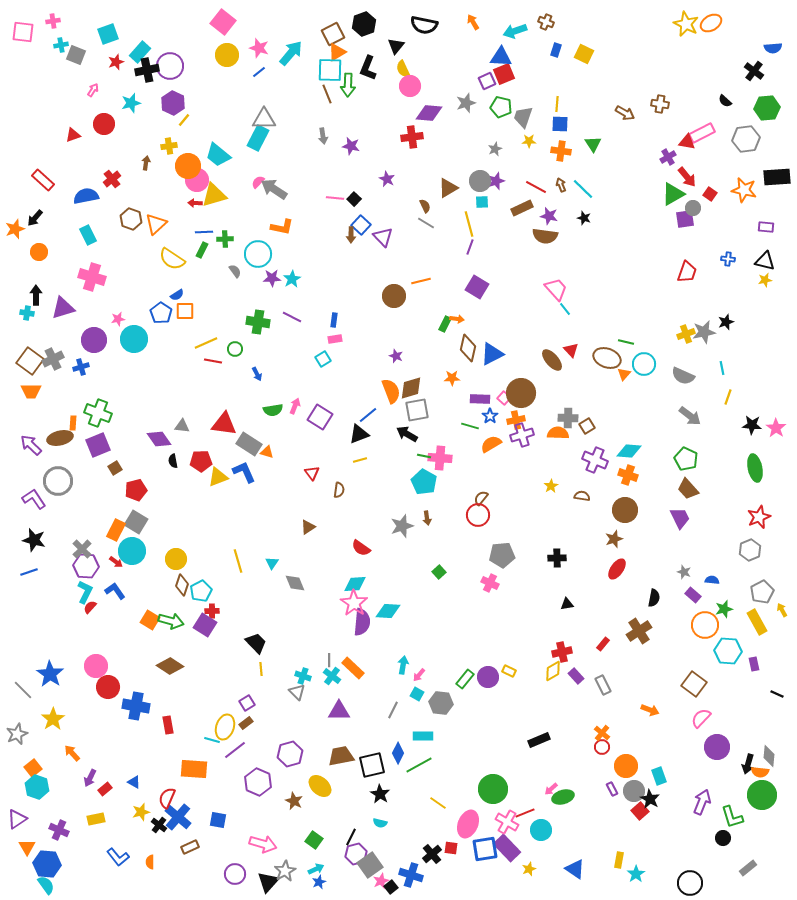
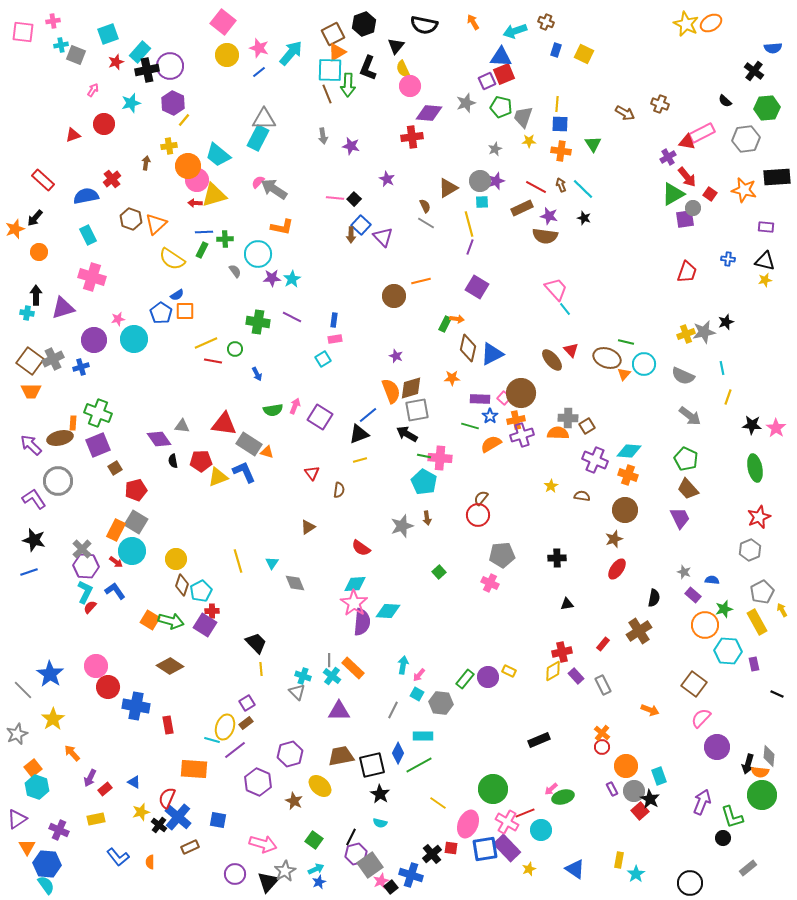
brown cross at (660, 104): rotated 12 degrees clockwise
